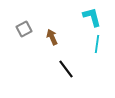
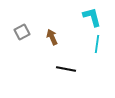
gray square: moved 2 px left, 3 px down
black line: rotated 42 degrees counterclockwise
